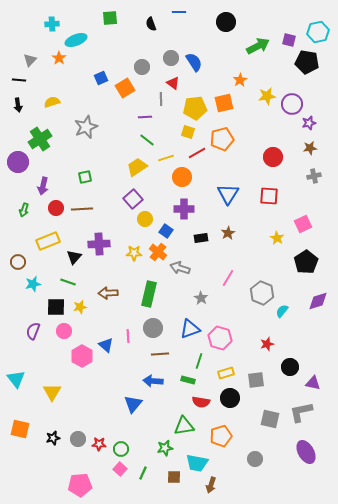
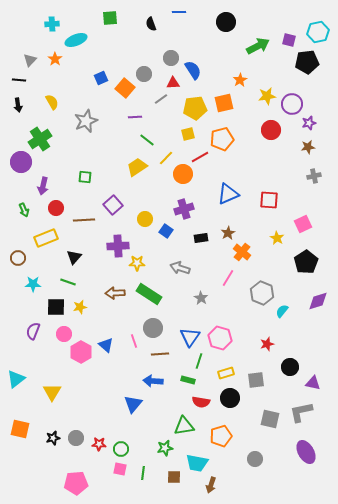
orange star at (59, 58): moved 4 px left, 1 px down
blue semicircle at (194, 62): moved 1 px left, 8 px down
black pentagon at (307, 62): rotated 15 degrees counterclockwise
gray circle at (142, 67): moved 2 px right, 7 px down
red triangle at (173, 83): rotated 40 degrees counterclockwise
orange square at (125, 88): rotated 18 degrees counterclockwise
gray line at (161, 99): rotated 56 degrees clockwise
yellow semicircle at (52, 102): rotated 77 degrees clockwise
purple line at (145, 117): moved 10 px left
gray star at (86, 127): moved 6 px up
yellow square at (188, 132): moved 2 px down; rotated 32 degrees counterclockwise
brown star at (310, 148): moved 2 px left, 1 px up
red line at (197, 153): moved 3 px right, 4 px down
red circle at (273, 157): moved 2 px left, 27 px up
yellow line at (166, 158): rotated 28 degrees counterclockwise
purple circle at (18, 162): moved 3 px right
green square at (85, 177): rotated 16 degrees clockwise
orange circle at (182, 177): moved 1 px right, 3 px up
blue triangle at (228, 194): rotated 35 degrees clockwise
red square at (269, 196): moved 4 px down
purple square at (133, 199): moved 20 px left, 6 px down
brown line at (82, 209): moved 2 px right, 11 px down
purple cross at (184, 209): rotated 18 degrees counterclockwise
green arrow at (24, 210): rotated 40 degrees counterclockwise
yellow rectangle at (48, 241): moved 2 px left, 3 px up
purple cross at (99, 244): moved 19 px right, 2 px down
orange cross at (158, 252): moved 84 px right
yellow star at (134, 253): moved 3 px right, 10 px down
brown circle at (18, 262): moved 4 px up
cyan star at (33, 284): rotated 14 degrees clockwise
brown arrow at (108, 293): moved 7 px right
green rectangle at (149, 294): rotated 70 degrees counterclockwise
blue triangle at (190, 329): moved 8 px down; rotated 35 degrees counterclockwise
pink circle at (64, 331): moved 3 px down
pink line at (128, 336): moved 6 px right, 5 px down; rotated 16 degrees counterclockwise
pink hexagon at (82, 356): moved 1 px left, 4 px up
cyan triangle at (16, 379): rotated 30 degrees clockwise
gray circle at (78, 439): moved 2 px left, 1 px up
pink square at (120, 469): rotated 32 degrees counterclockwise
green line at (143, 473): rotated 16 degrees counterclockwise
pink pentagon at (80, 485): moved 4 px left, 2 px up
